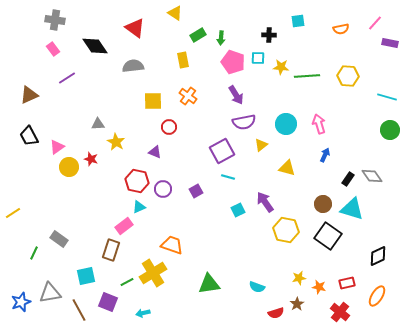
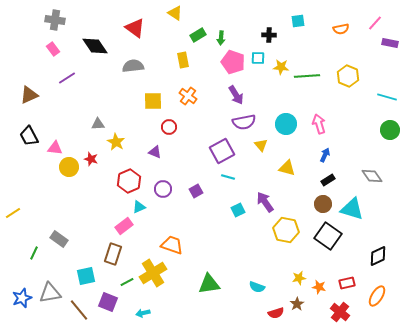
yellow hexagon at (348, 76): rotated 20 degrees clockwise
yellow triangle at (261, 145): rotated 32 degrees counterclockwise
pink triangle at (57, 147): moved 2 px left, 1 px down; rotated 42 degrees clockwise
black rectangle at (348, 179): moved 20 px left, 1 px down; rotated 24 degrees clockwise
red hexagon at (137, 181): moved 8 px left; rotated 25 degrees clockwise
brown rectangle at (111, 250): moved 2 px right, 4 px down
blue star at (21, 302): moved 1 px right, 4 px up
brown line at (79, 310): rotated 10 degrees counterclockwise
